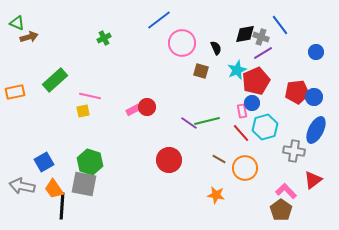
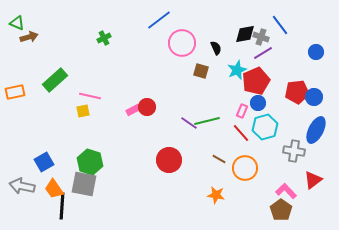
blue circle at (252, 103): moved 6 px right
pink rectangle at (242, 111): rotated 32 degrees clockwise
